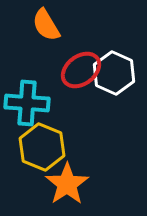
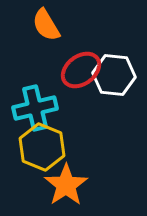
white hexagon: moved 2 px down; rotated 18 degrees counterclockwise
cyan cross: moved 8 px right, 5 px down; rotated 18 degrees counterclockwise
orange star: moved 1 px left, 1 px down
